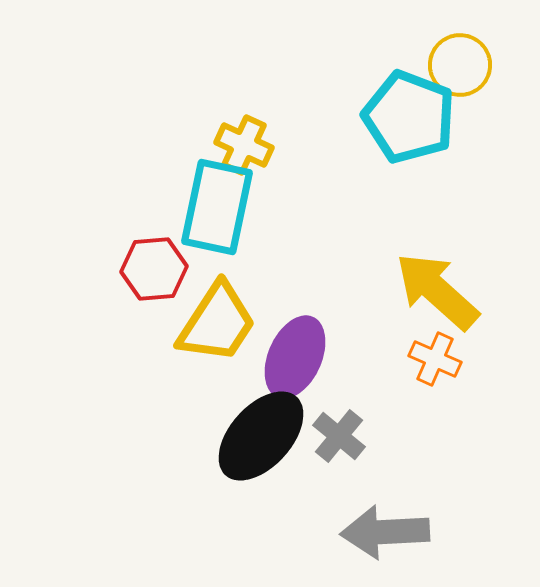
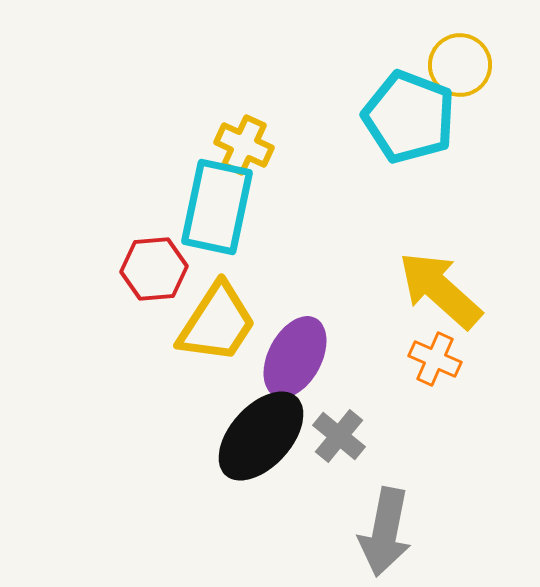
yellow arrow: moved 3 px right, 1 px up
purple ellipse: rotated 4 degrees clockwise
gray arrow: rotated 76 degrees counterclockwise
